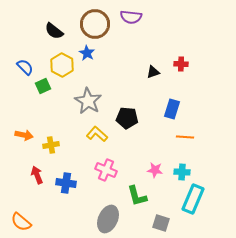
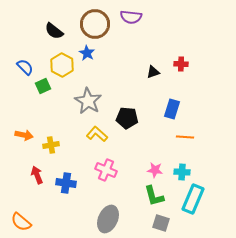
green L-shape: moved 17 px right
